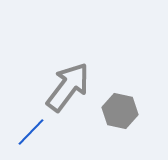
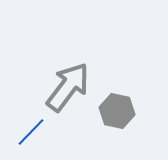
gray hexagon: moved 3 px left
